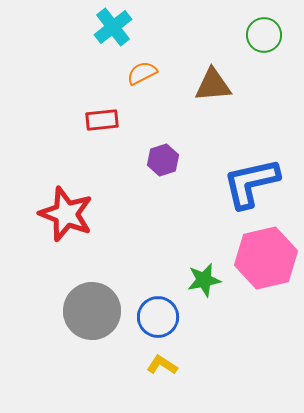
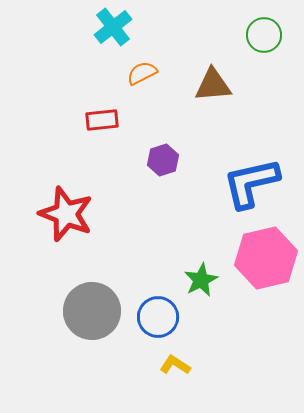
green star: moved 3 px left; rotated 16 degrees counterclockwise
yellow L-shape: moved 13 px right
